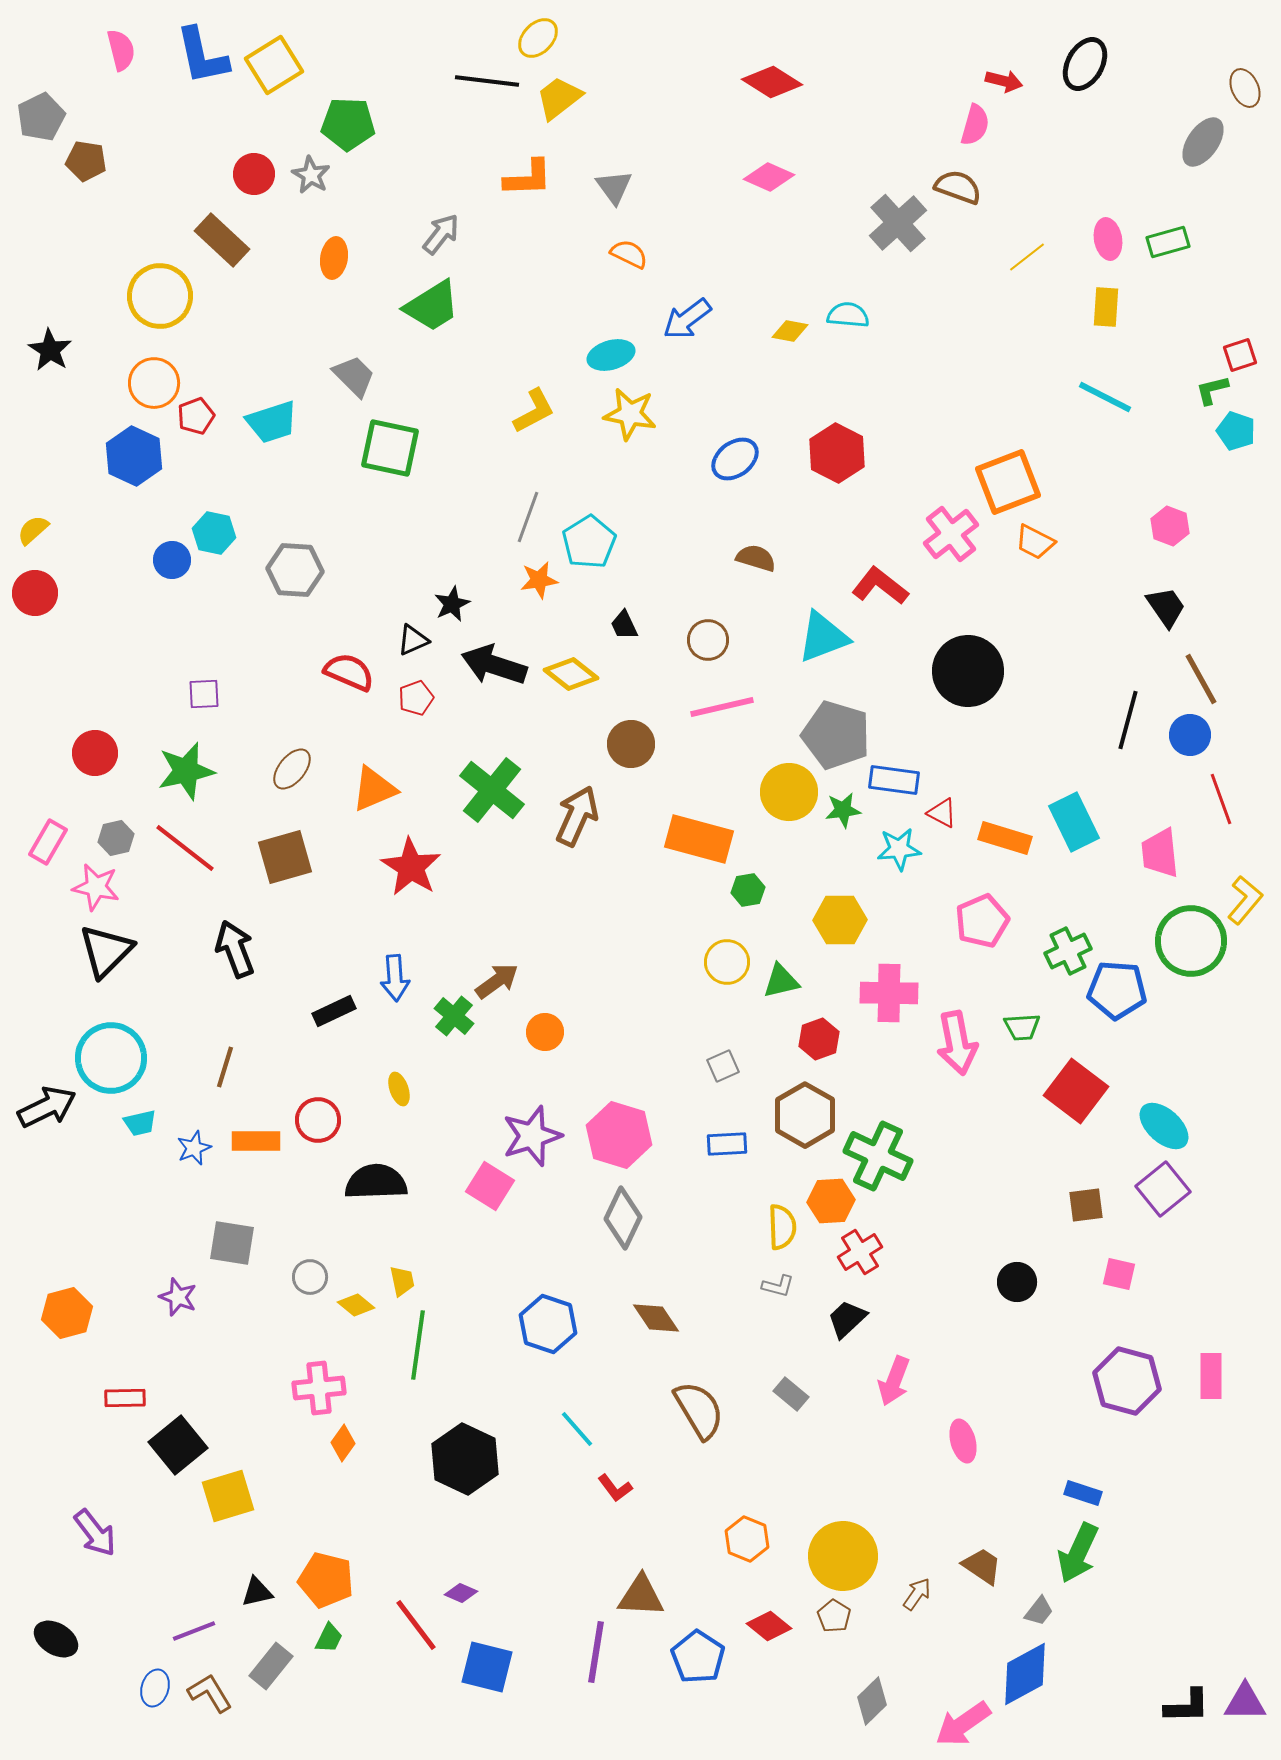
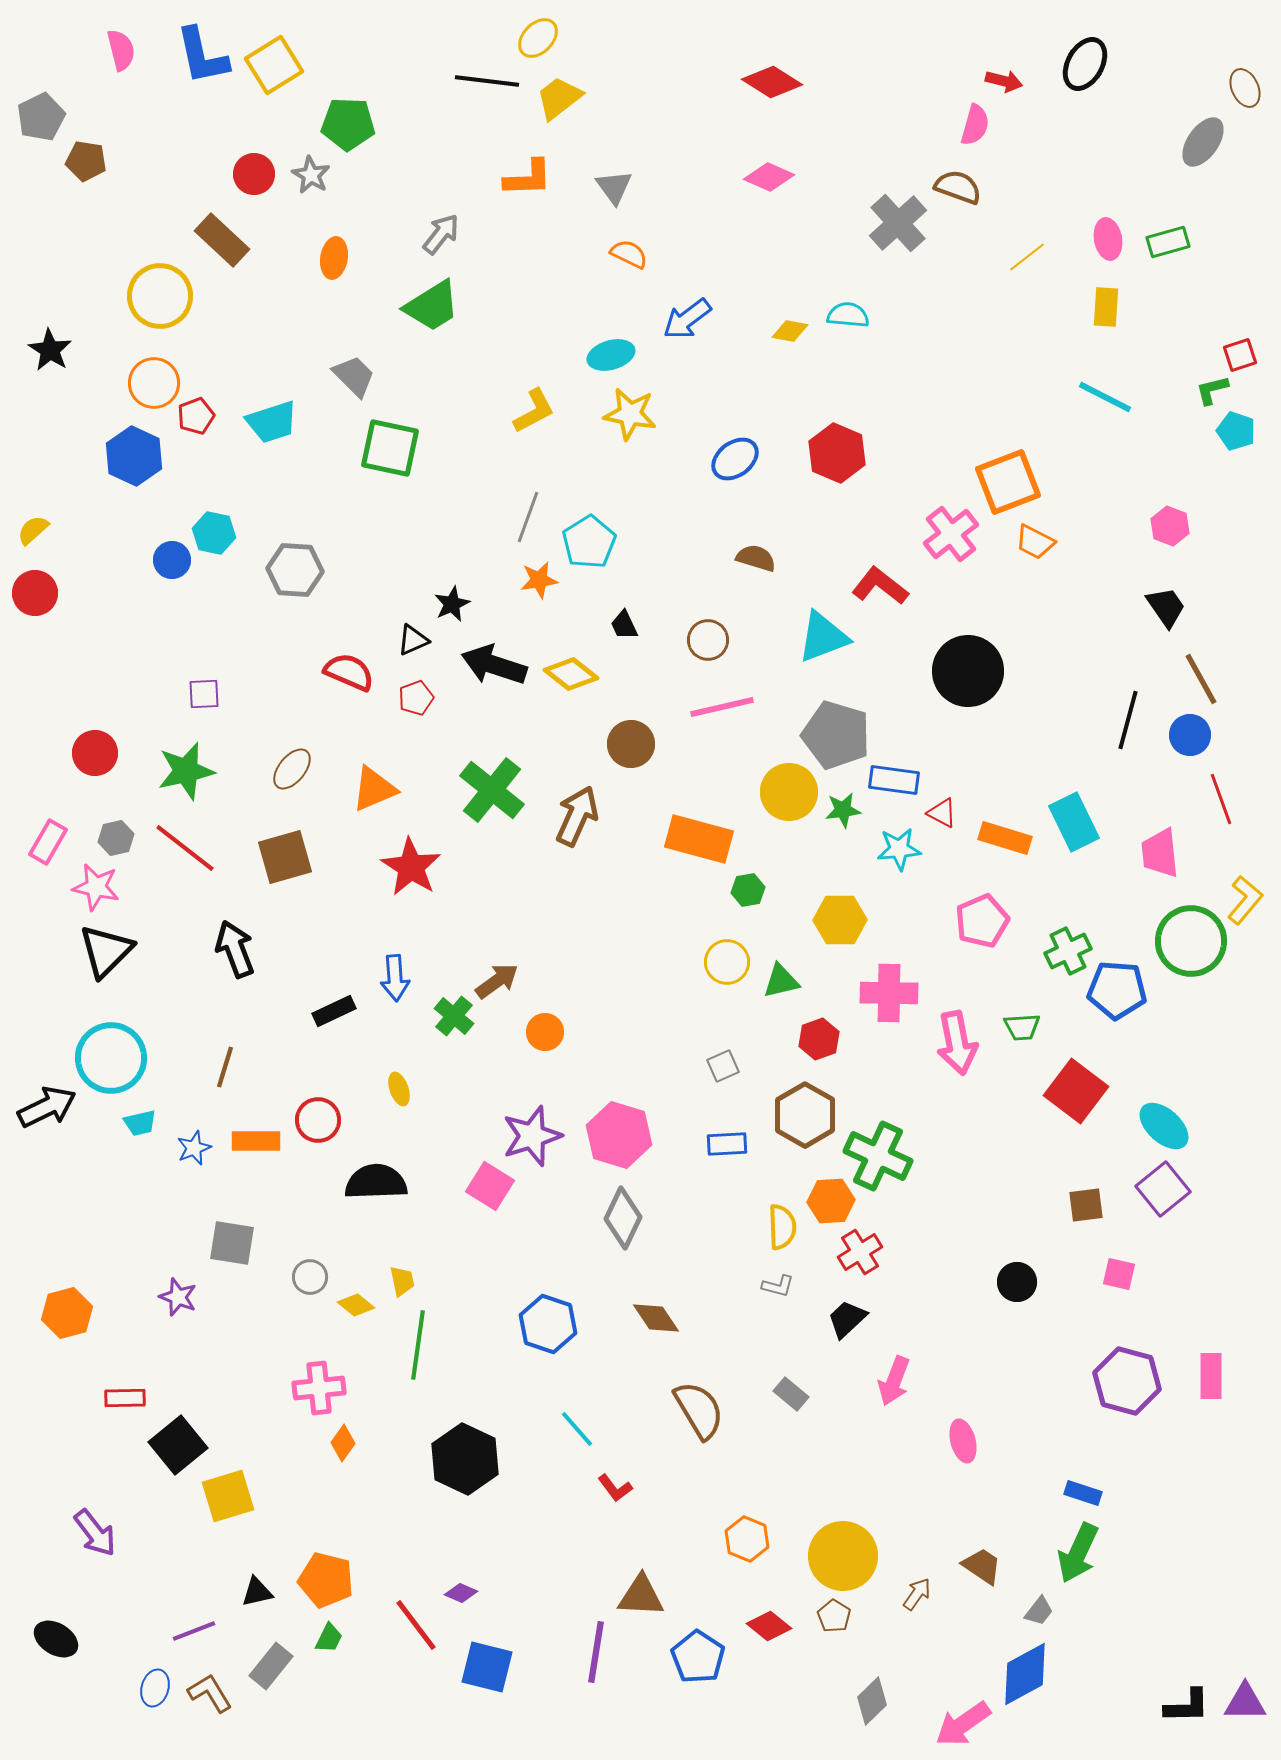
red hexagon at (837, 453): rotated 4 degrees counterclockwise
